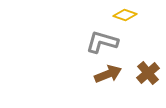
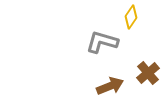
yellow diamond: moved 6 px right, 2 px down; rotated 75 degrees counterclockwise
brown arrow: moved 2 px right, 12 px down
